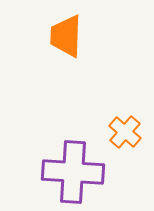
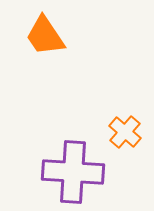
orange trapezoid: moved 21 px left; rotated 36 degrees counterclockwise
